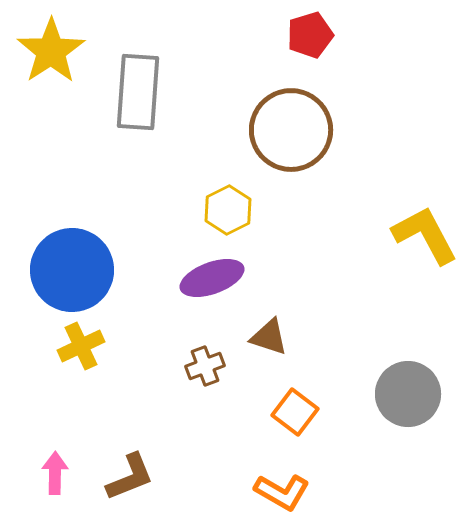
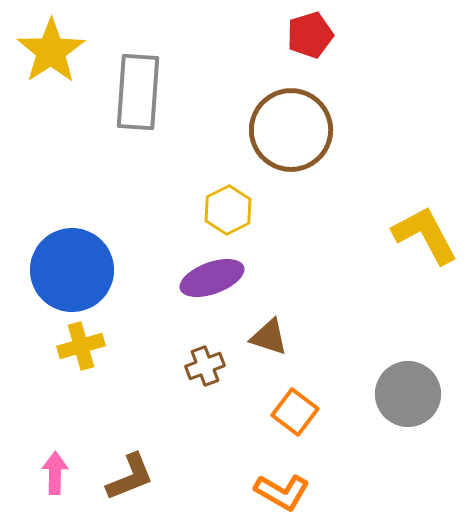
yellow cross: rotated 9 degrees clockwise
